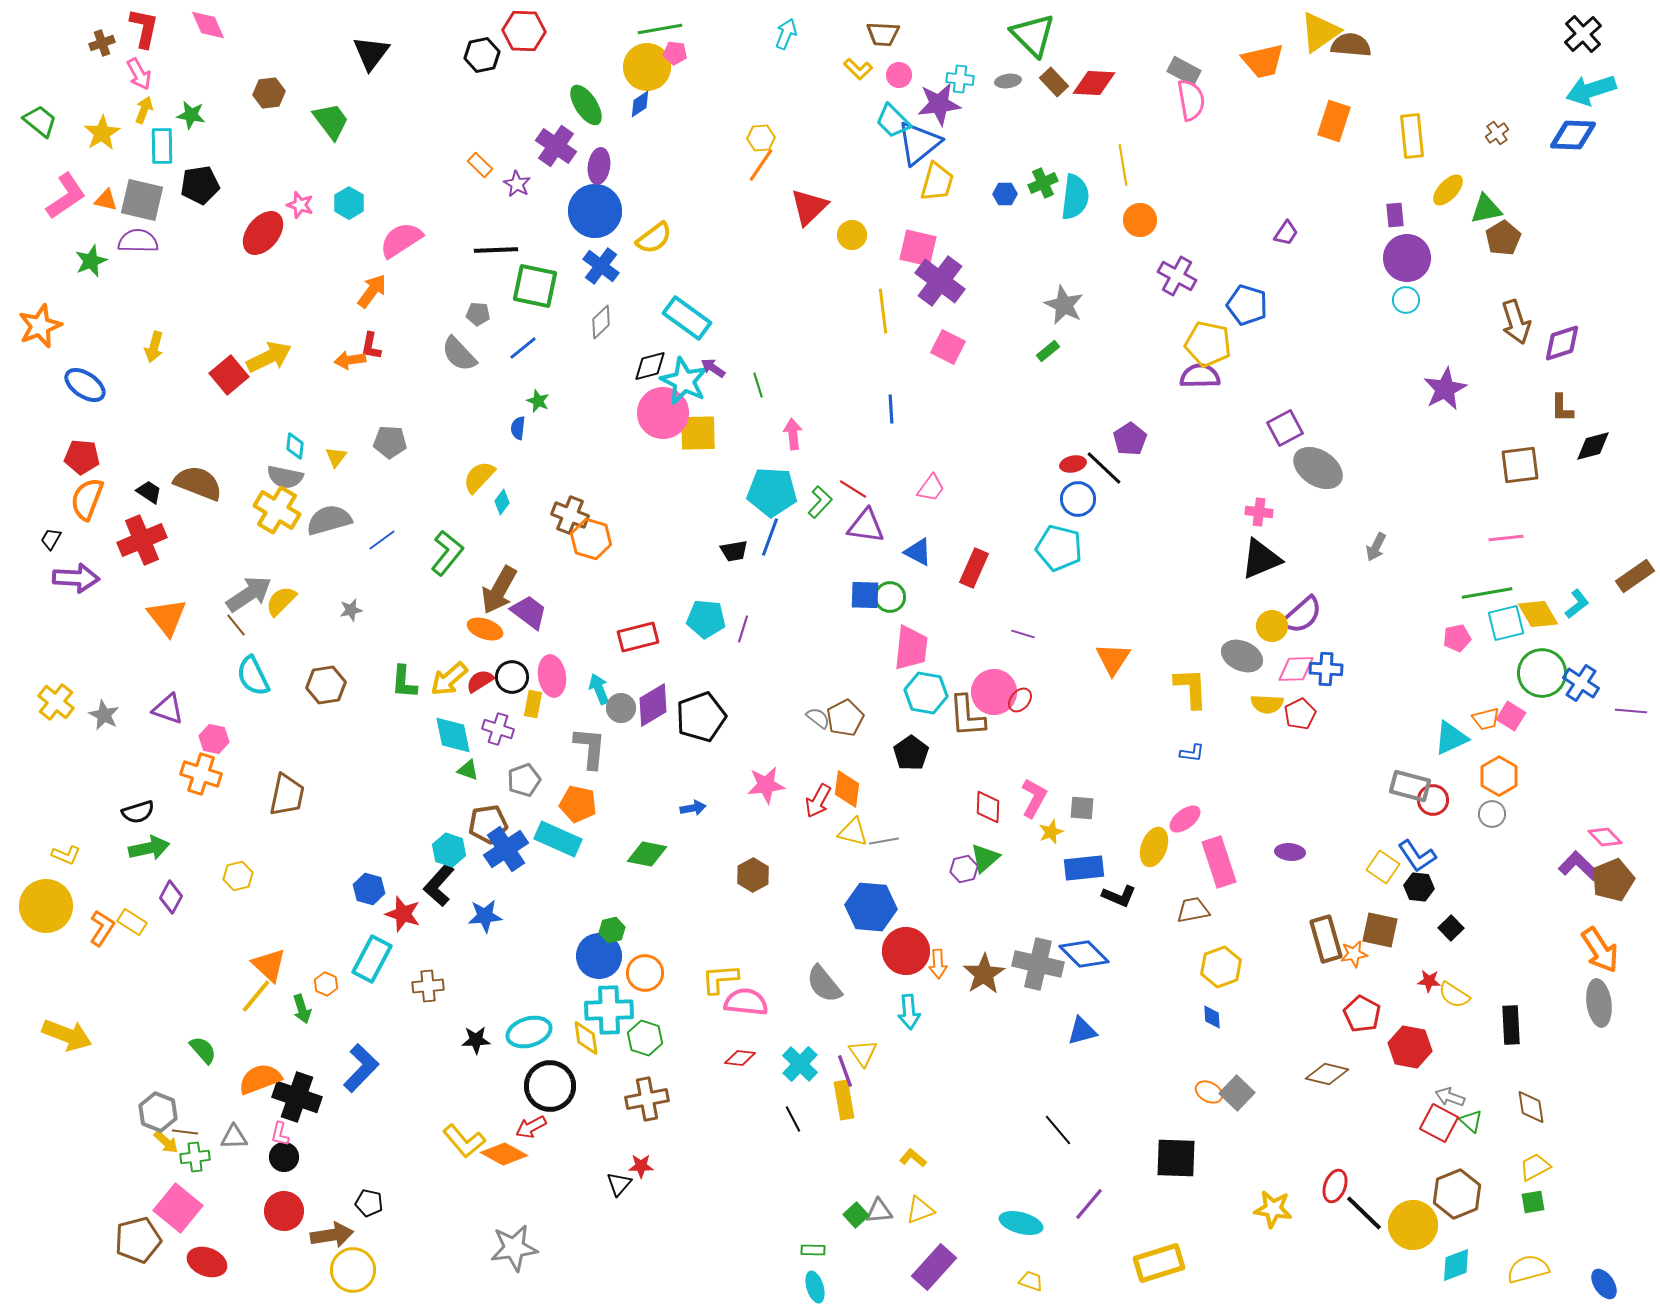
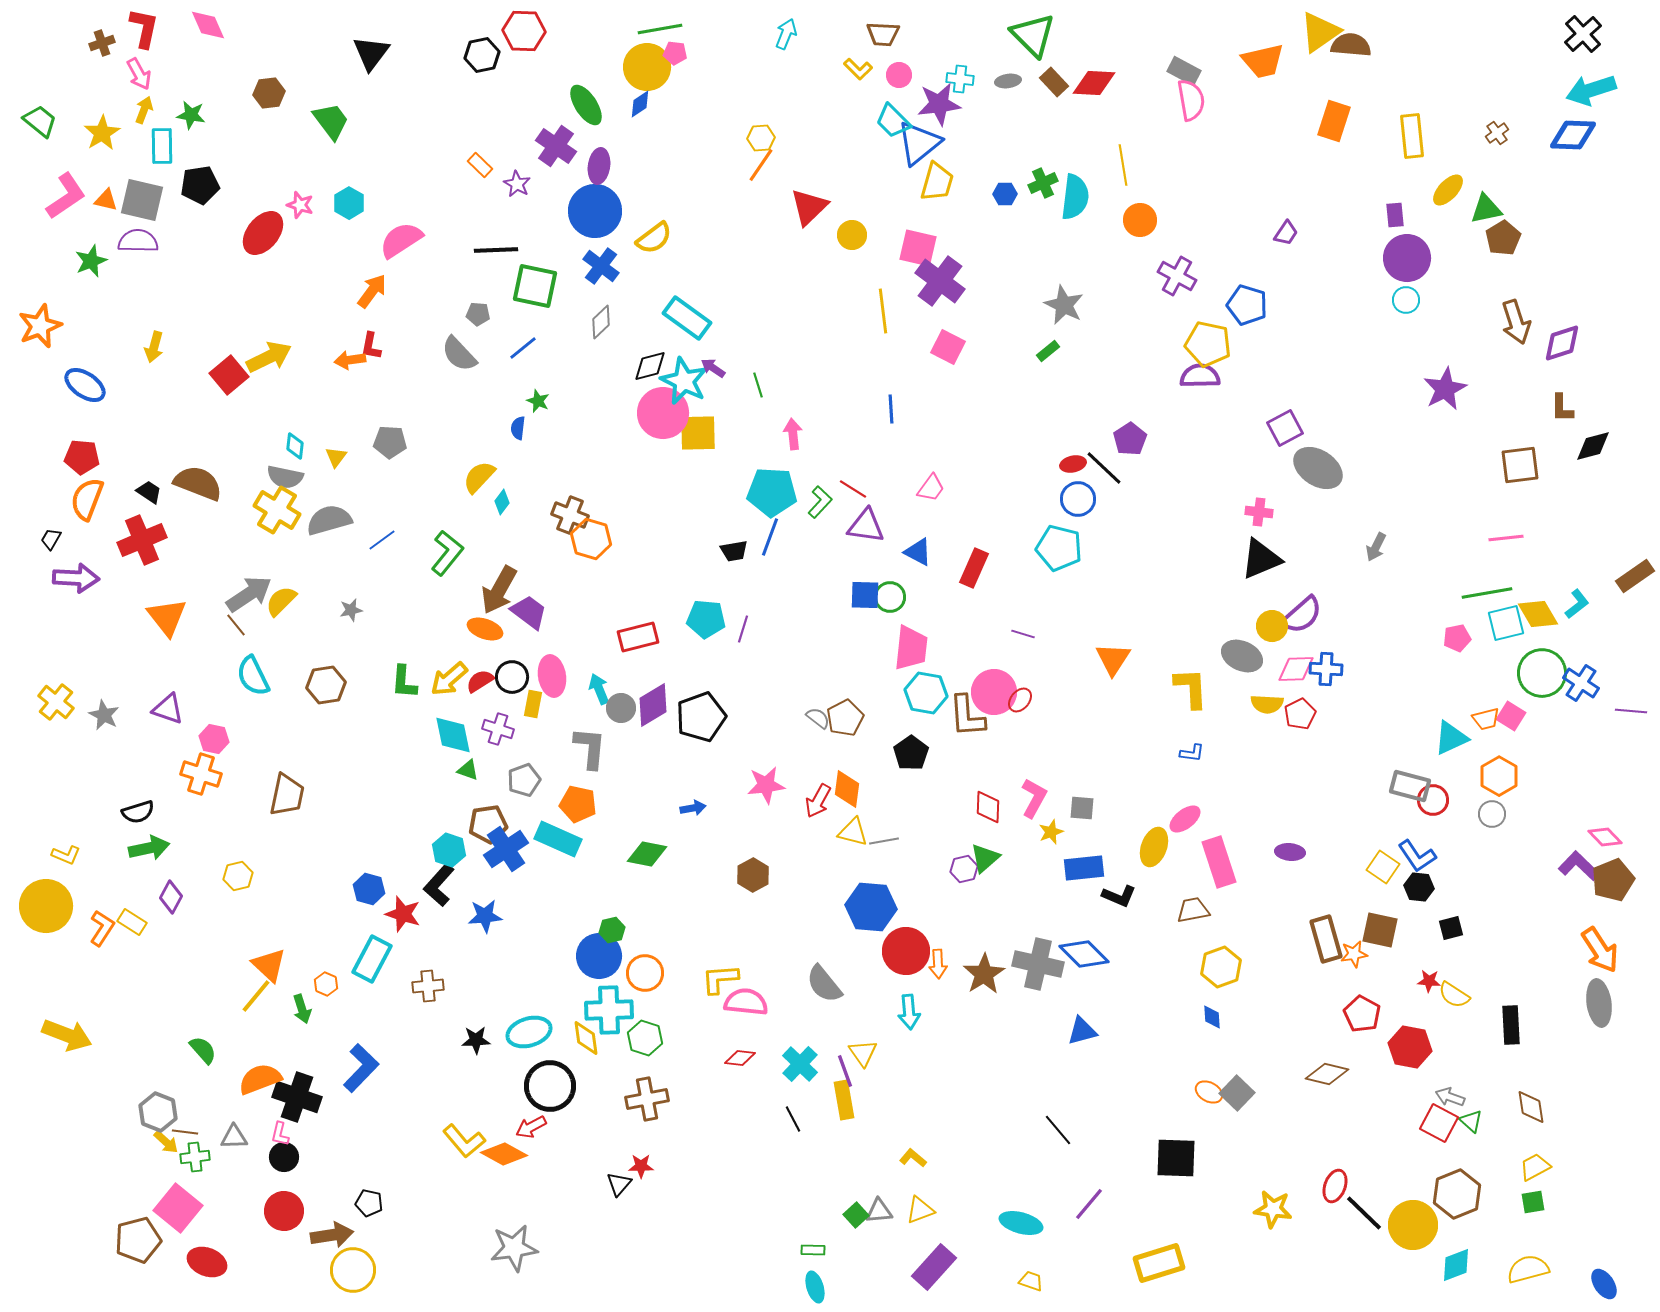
black square at (1451, 928): rotated 30 degrees clockwise
